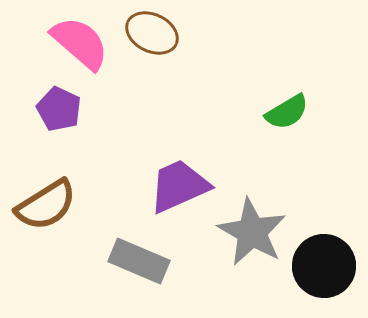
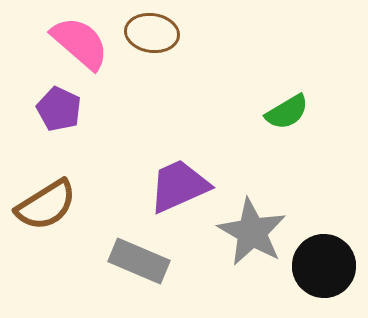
brown ellipse: rotated 18 degrees counterclockwise
